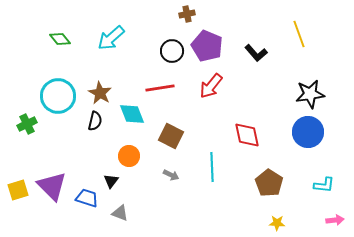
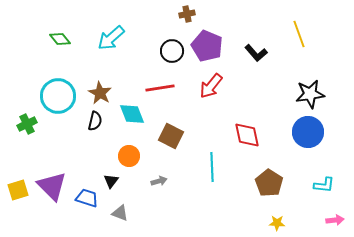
gray arrow: moved 12 px left, 6 px down; rotated 42 degrees counterclockwise
